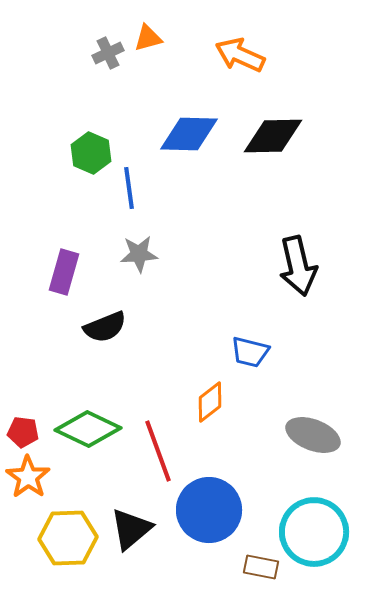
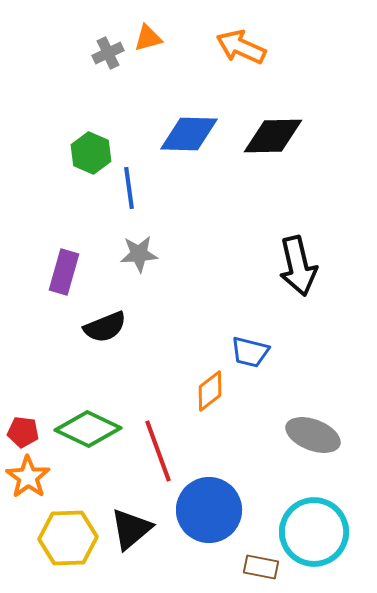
orange arrow: moved 1 px right, 8 px up
orange diamond: moved 11 px up
